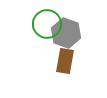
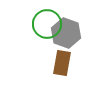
brown rectangle: moved 3 px left, 2 px down
